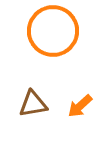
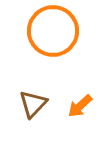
brown triangle: rotated 36 degrees counterclockwise
